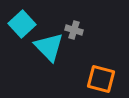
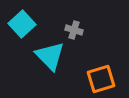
cyan triangle: moved 1 px right, 9 px down
orange square: rotated 32 degrees counterclockwise
